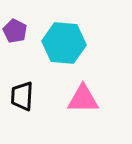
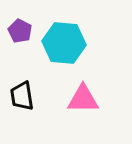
purple pentagon: moved 5 px right
black trapezoid: rotated 12 degrees counterclockwise
